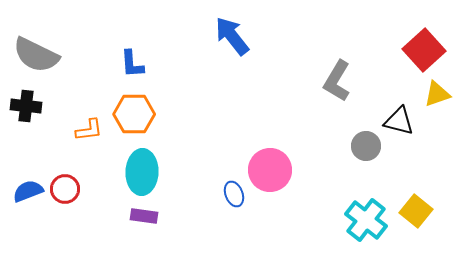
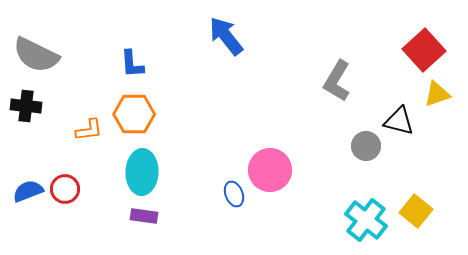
blue arrow: moved 6 px left
